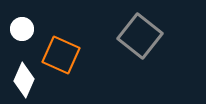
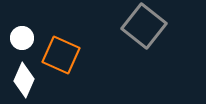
white circle: moved 9 px down
gray square: moved 4 px right, 10 px up
